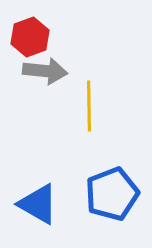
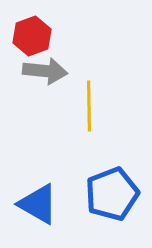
red hexagon: moved 2 px right, 1 px up
